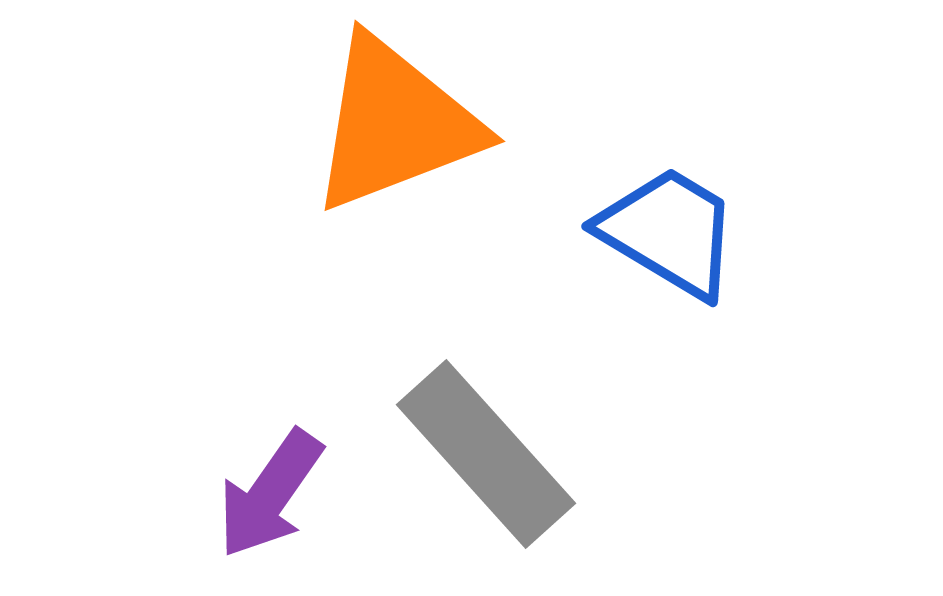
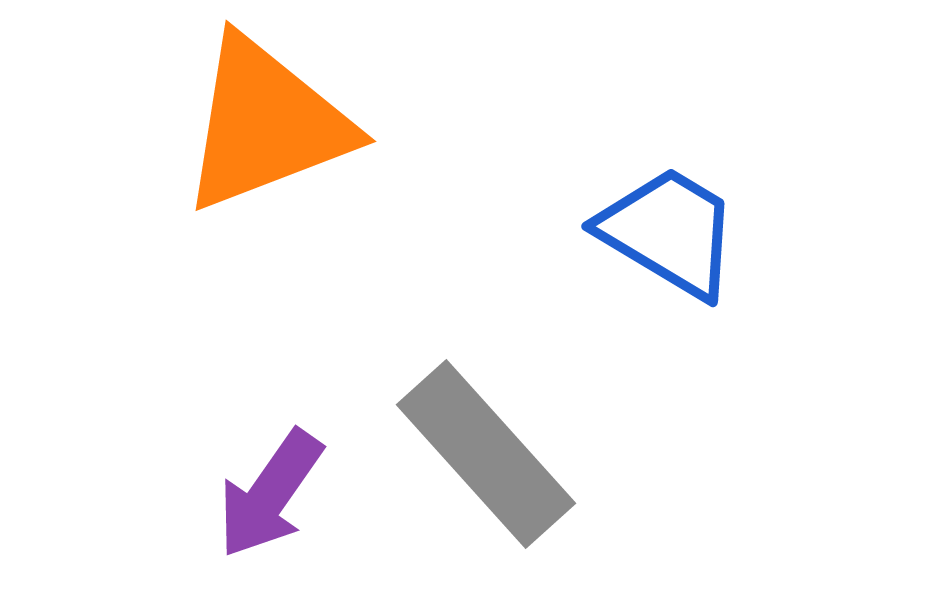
orange triangle: moved 129 px left
